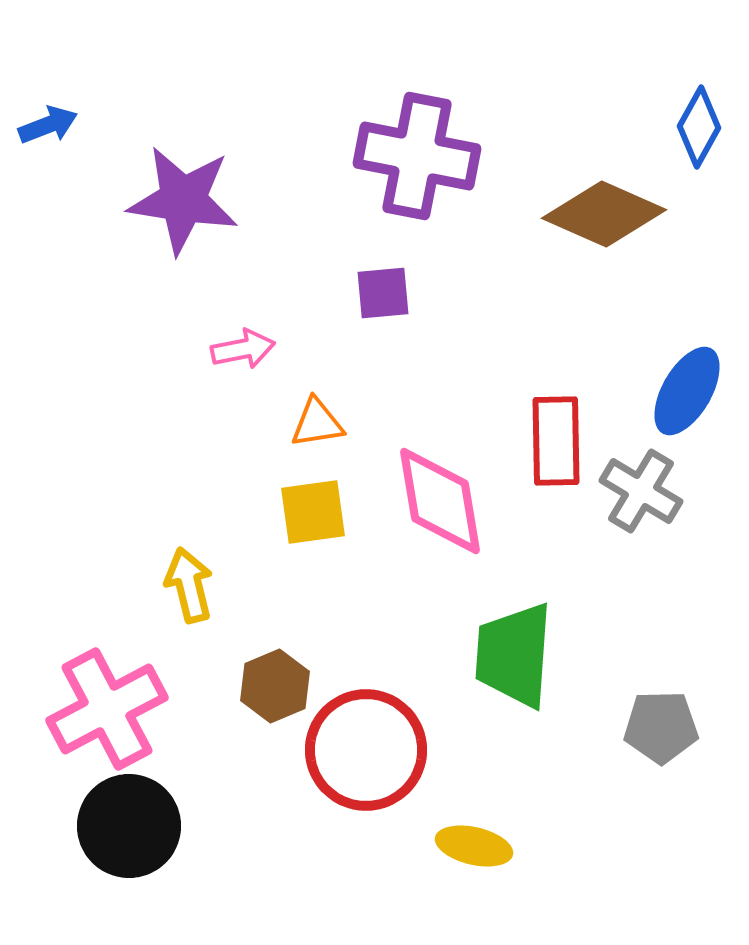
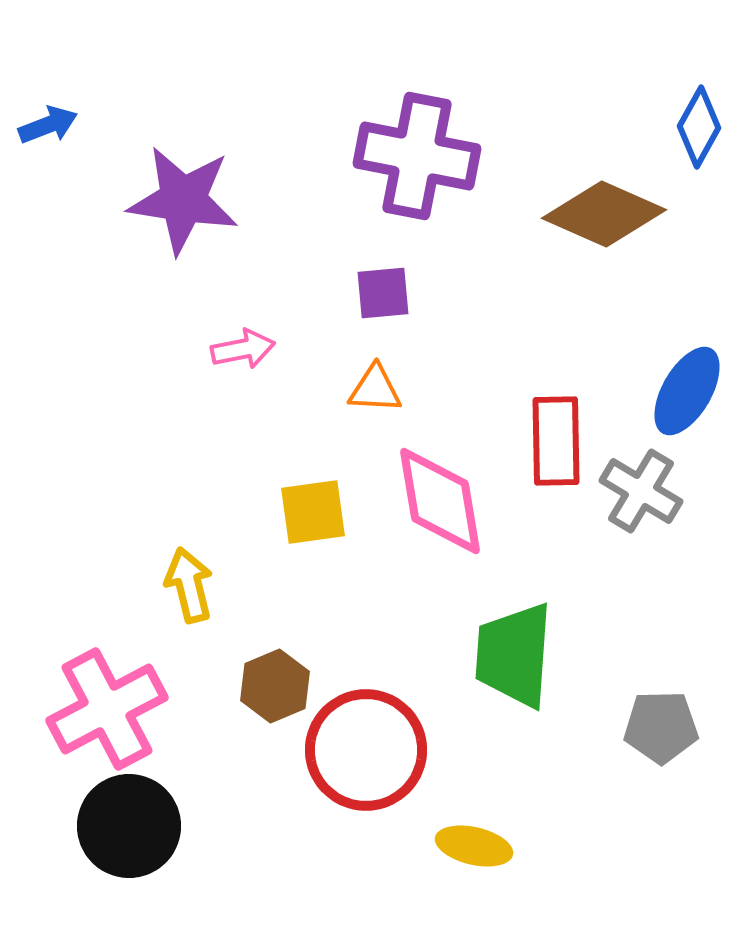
orange triangle: moved 58 px right, 34 px up; rotated 12 degrees clockwise
